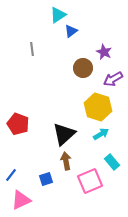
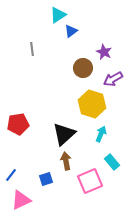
yellow hexagon: moved 6 px left, 3 px up
red pentagon: rotated 30 degrees counterclockwise
cyan arrow: rotated 35 degrees counterclockwise
